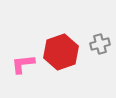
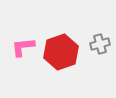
pink L-shape: moved 17 px up
